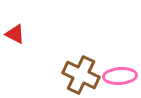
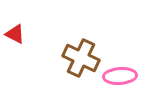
brown cross: moved 17 px up
